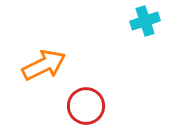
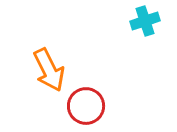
orange arrow: moved 5 px right, 5 px down; rotated 90 degrees clockwise
